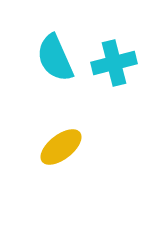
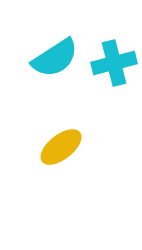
cyan semicircle: rotated 99 degrees counterclockwise
